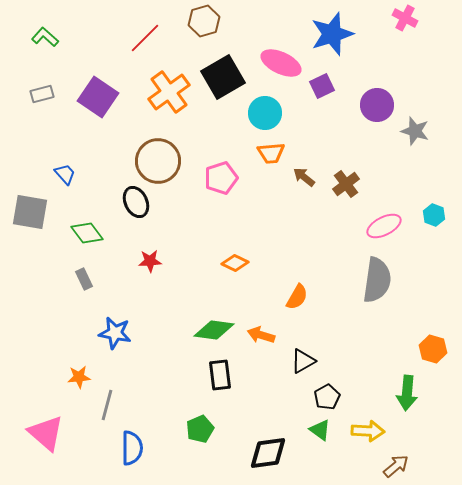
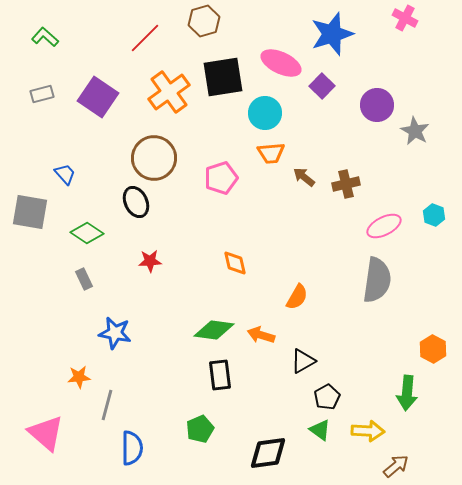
black square at (223, 77): rotated 21 degrees clockwise
purple square at (322, 86): rotated 20 degrees counterclockwise
gray star at (415, 131): rotated 12 degrees clockwise
brown circle at (158, 161): moved 4 px left, 3 px up
brown cross at (346, 184): rotated 24 degrees clockwise
green diamond at (87, 233): rotated 20 degrees counterclockwise
orange diamond at (235, 263): rotated 52 degrees clockwise
orange hexagon at (433, 349): rotated 12 degrees clockwise
